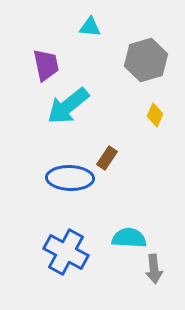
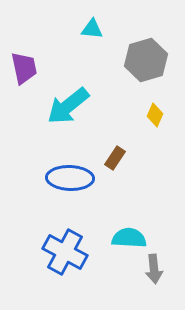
cyan triangle: moved 2 px right, 2 px down
purple trapezoid: moved 22 px left, 3 px down
brown rectangle: moved 8 px right
blue cross: moved 1 px left
